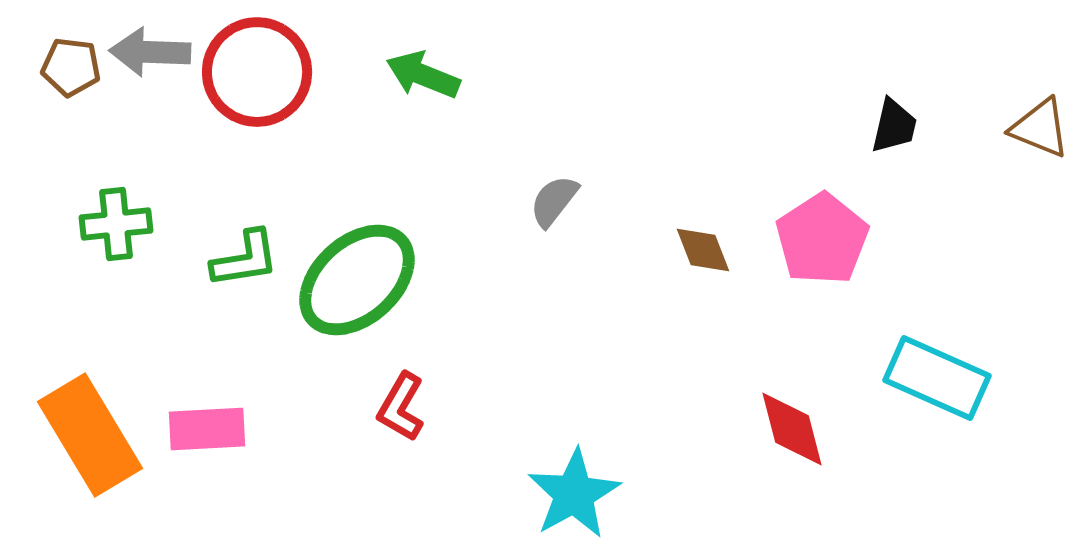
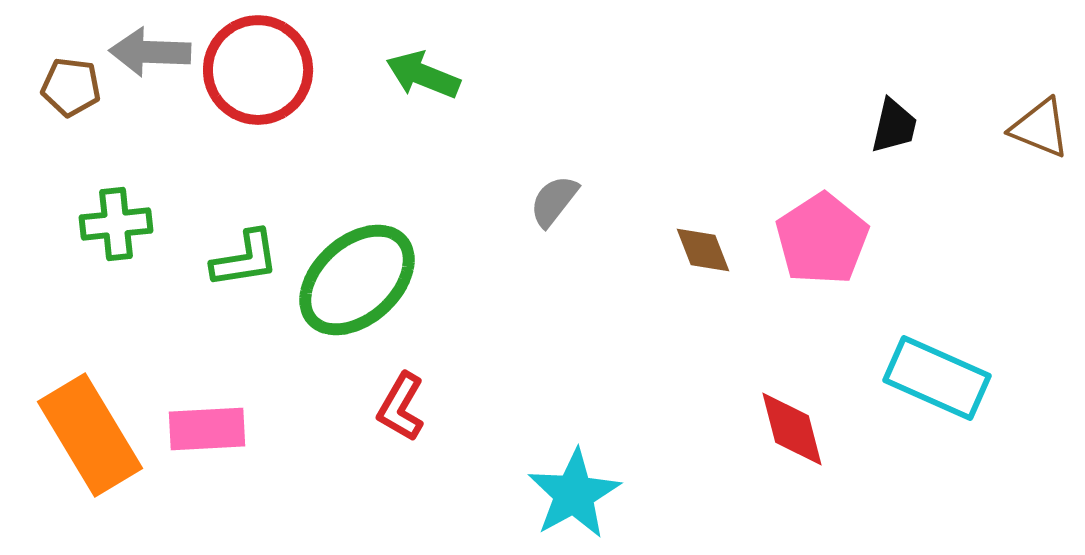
brown pentagon: moved 20 px down
red circle: moved 1 px right, 2 px up
